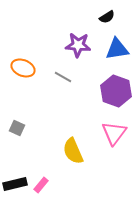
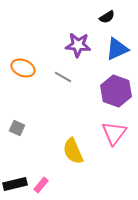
blue triangle: rotated 15 degrees counterclockwise
